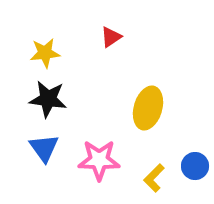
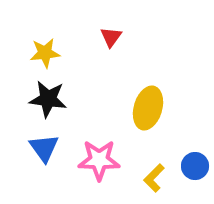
red triangle: rotated 20 degrees counterclockwise
